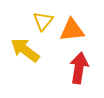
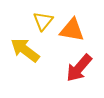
orange triangle: rotated 16 degrees clockwise
red arrow: rotated 148 degrees counterclockwise
